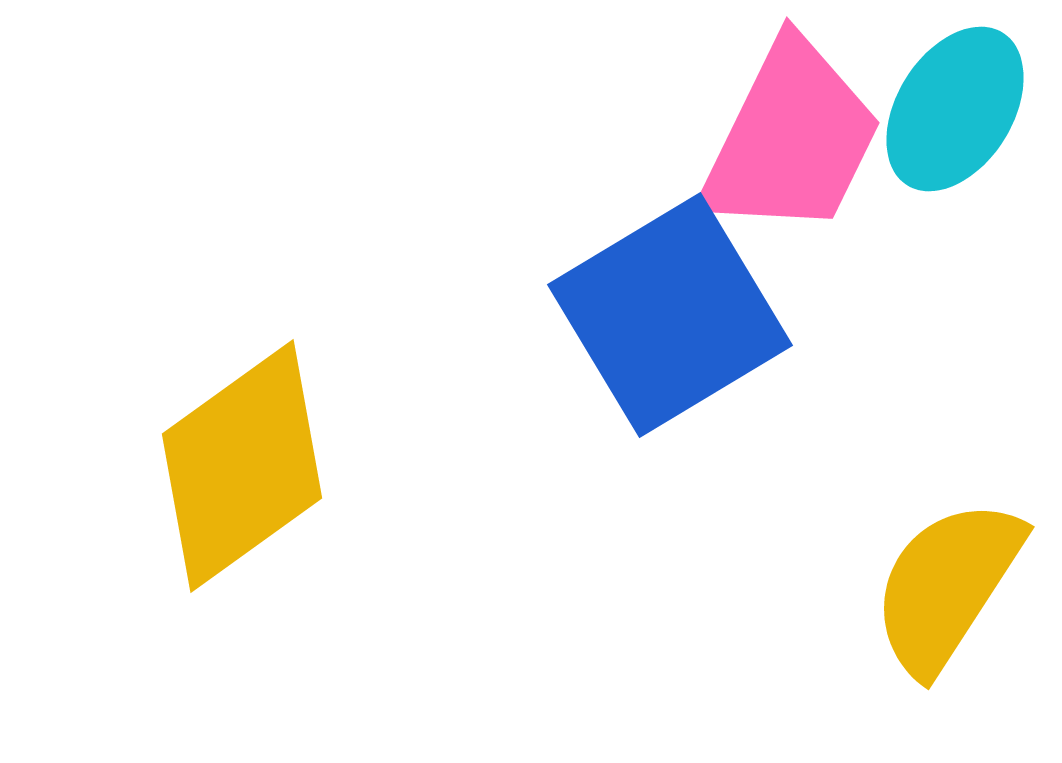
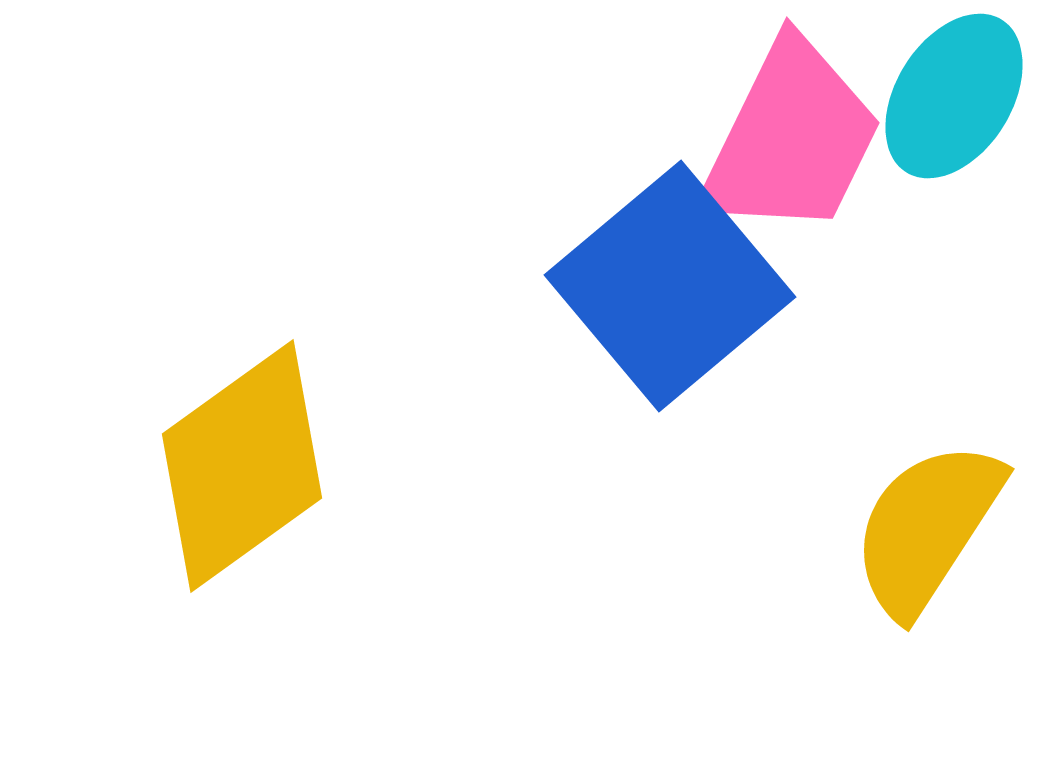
cyan ellipse: moved 1 px left, 13 px up
blue square: moved 29 px up; rotated 9 degrees counterclockwise
yellow semicircle: moved 20 px left, 58 px up
